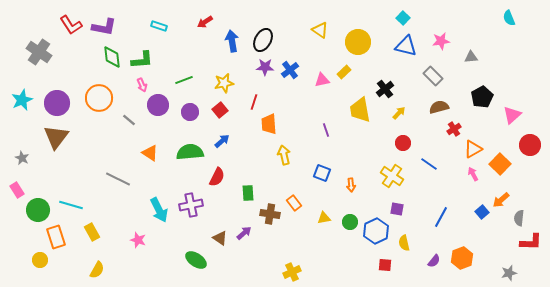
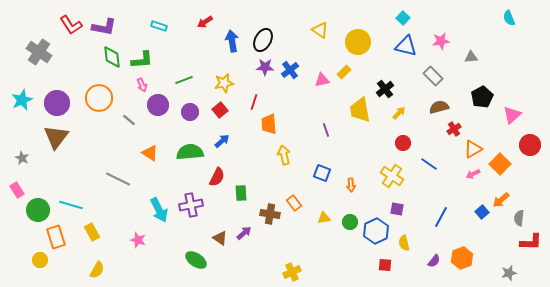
pink arrow at (473, 174): rotated 88 degrees counterclockwise
green rectangle at (248, 193): moved 7 px left
